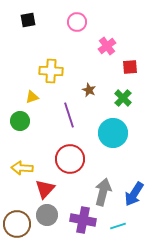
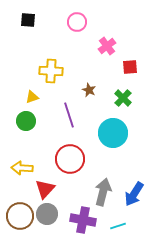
black square: rotated 14 degrees clockwise
green circle: moved 6 px right
gray circle: moved 1 px up
brown circle: moved 3 px right, 8 px up
